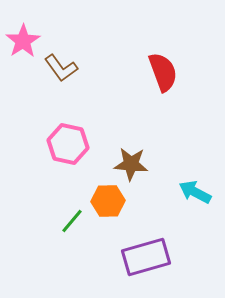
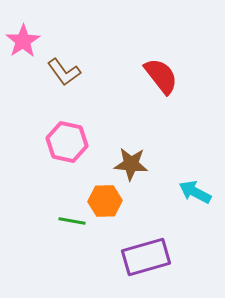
brown L-shape: moved 3 px right, 4 px down
red semicircle: moved 2 px left, 4 px down; rotated 18 degrees counterclockwise
pink hexagon: moved 1 px left, 2 px up
orange hexagon: moved 3 px left
green line: rotated 60 degrees clockwise
